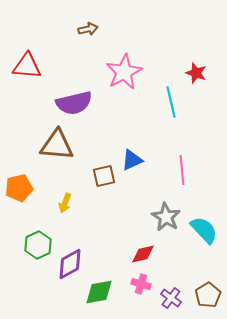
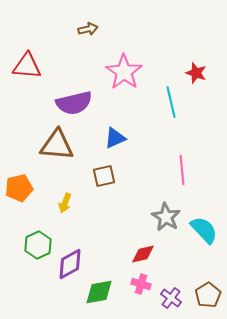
pink star: rotated 9 degrees counterclockwise
blue triangle: moved 17 px left, 22 px up
